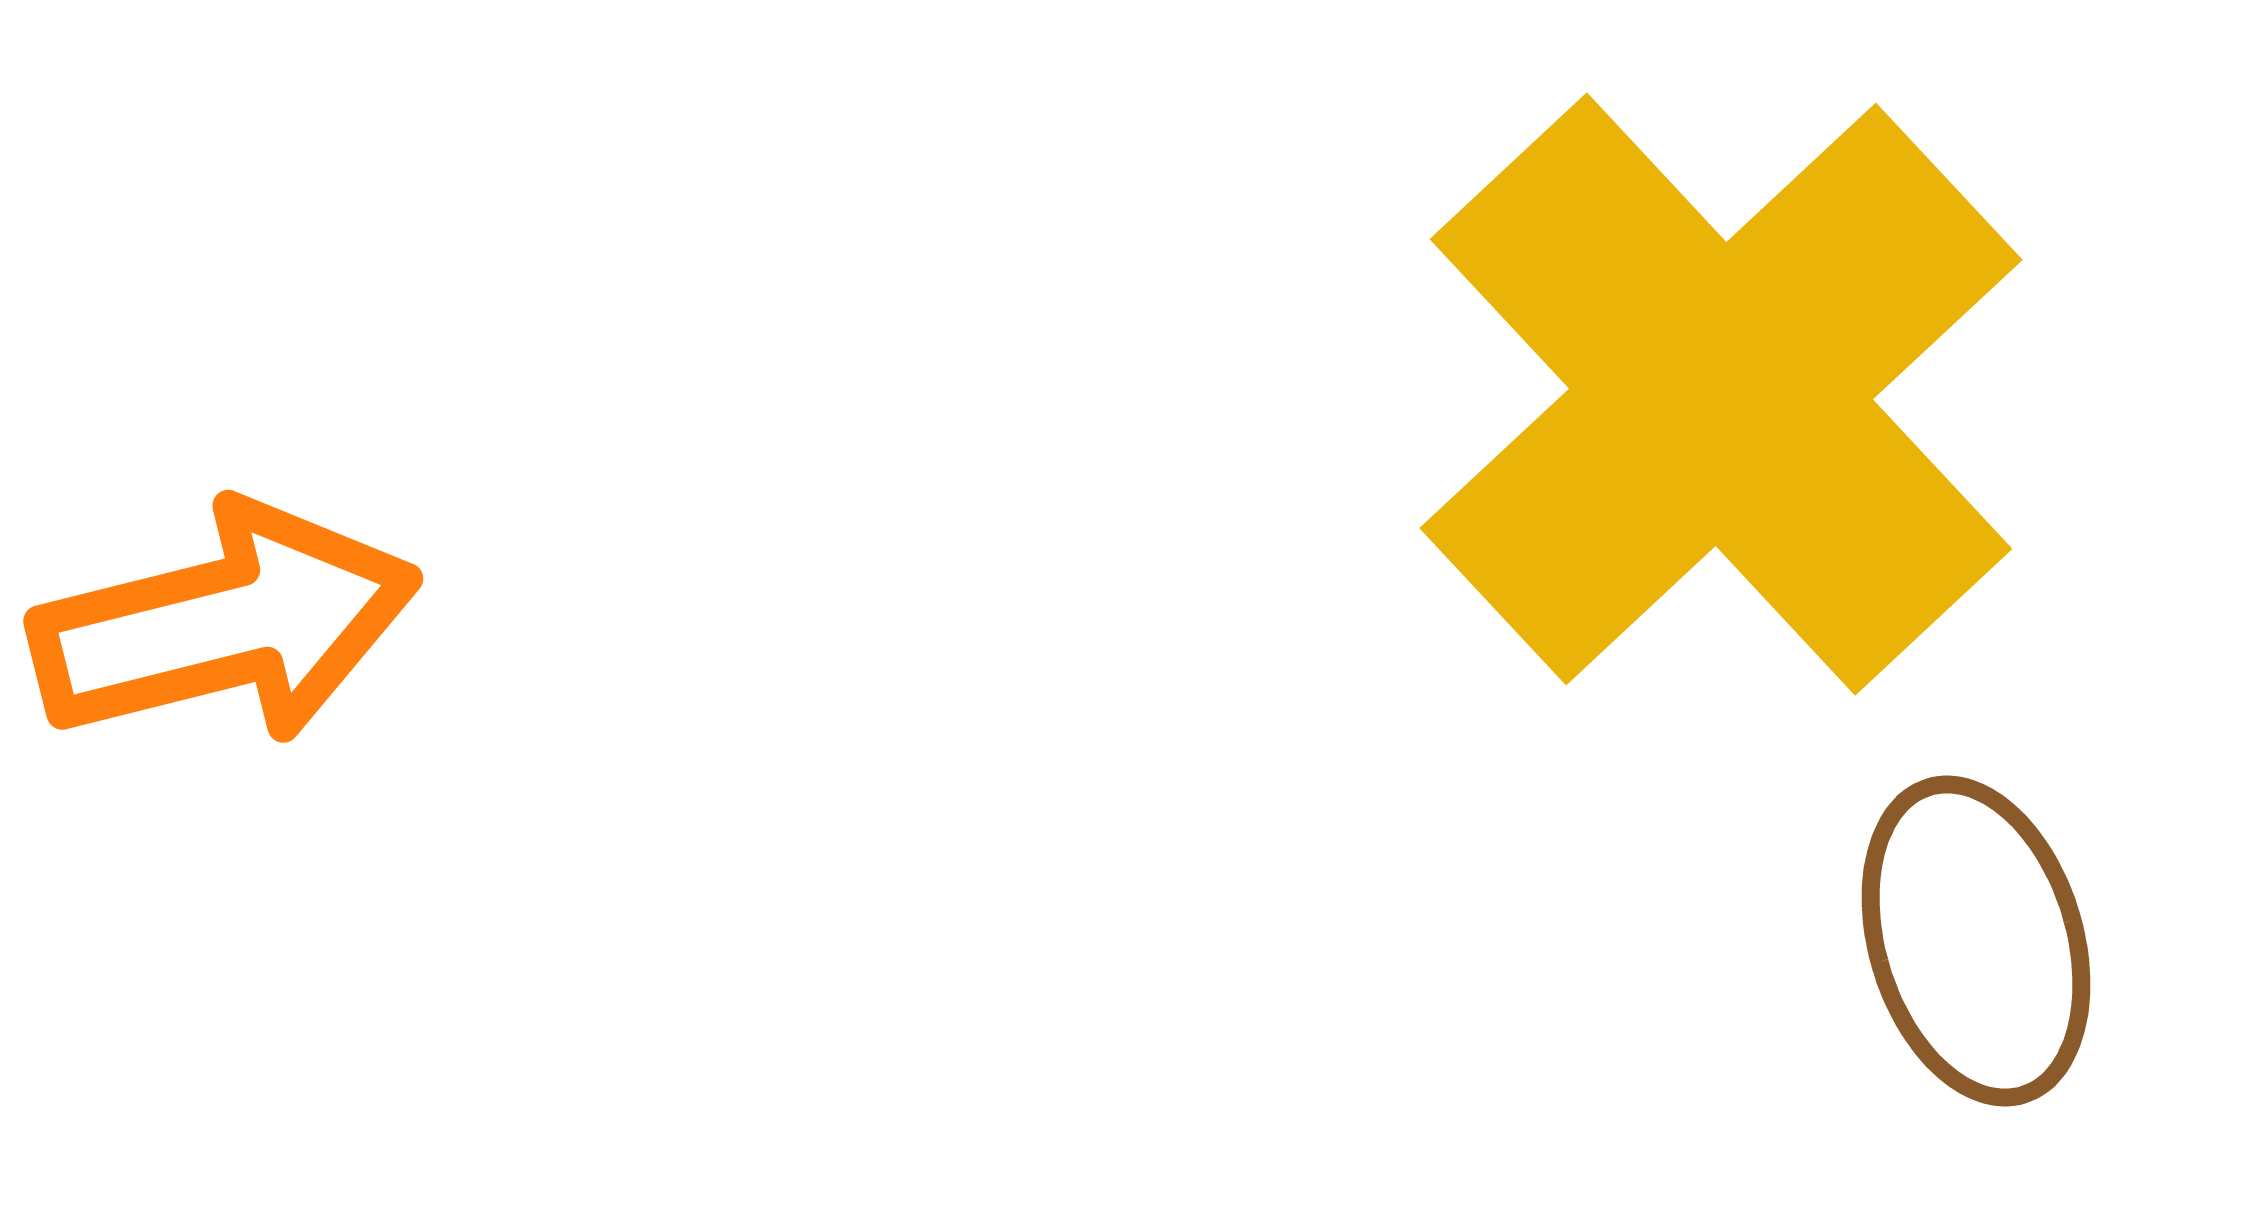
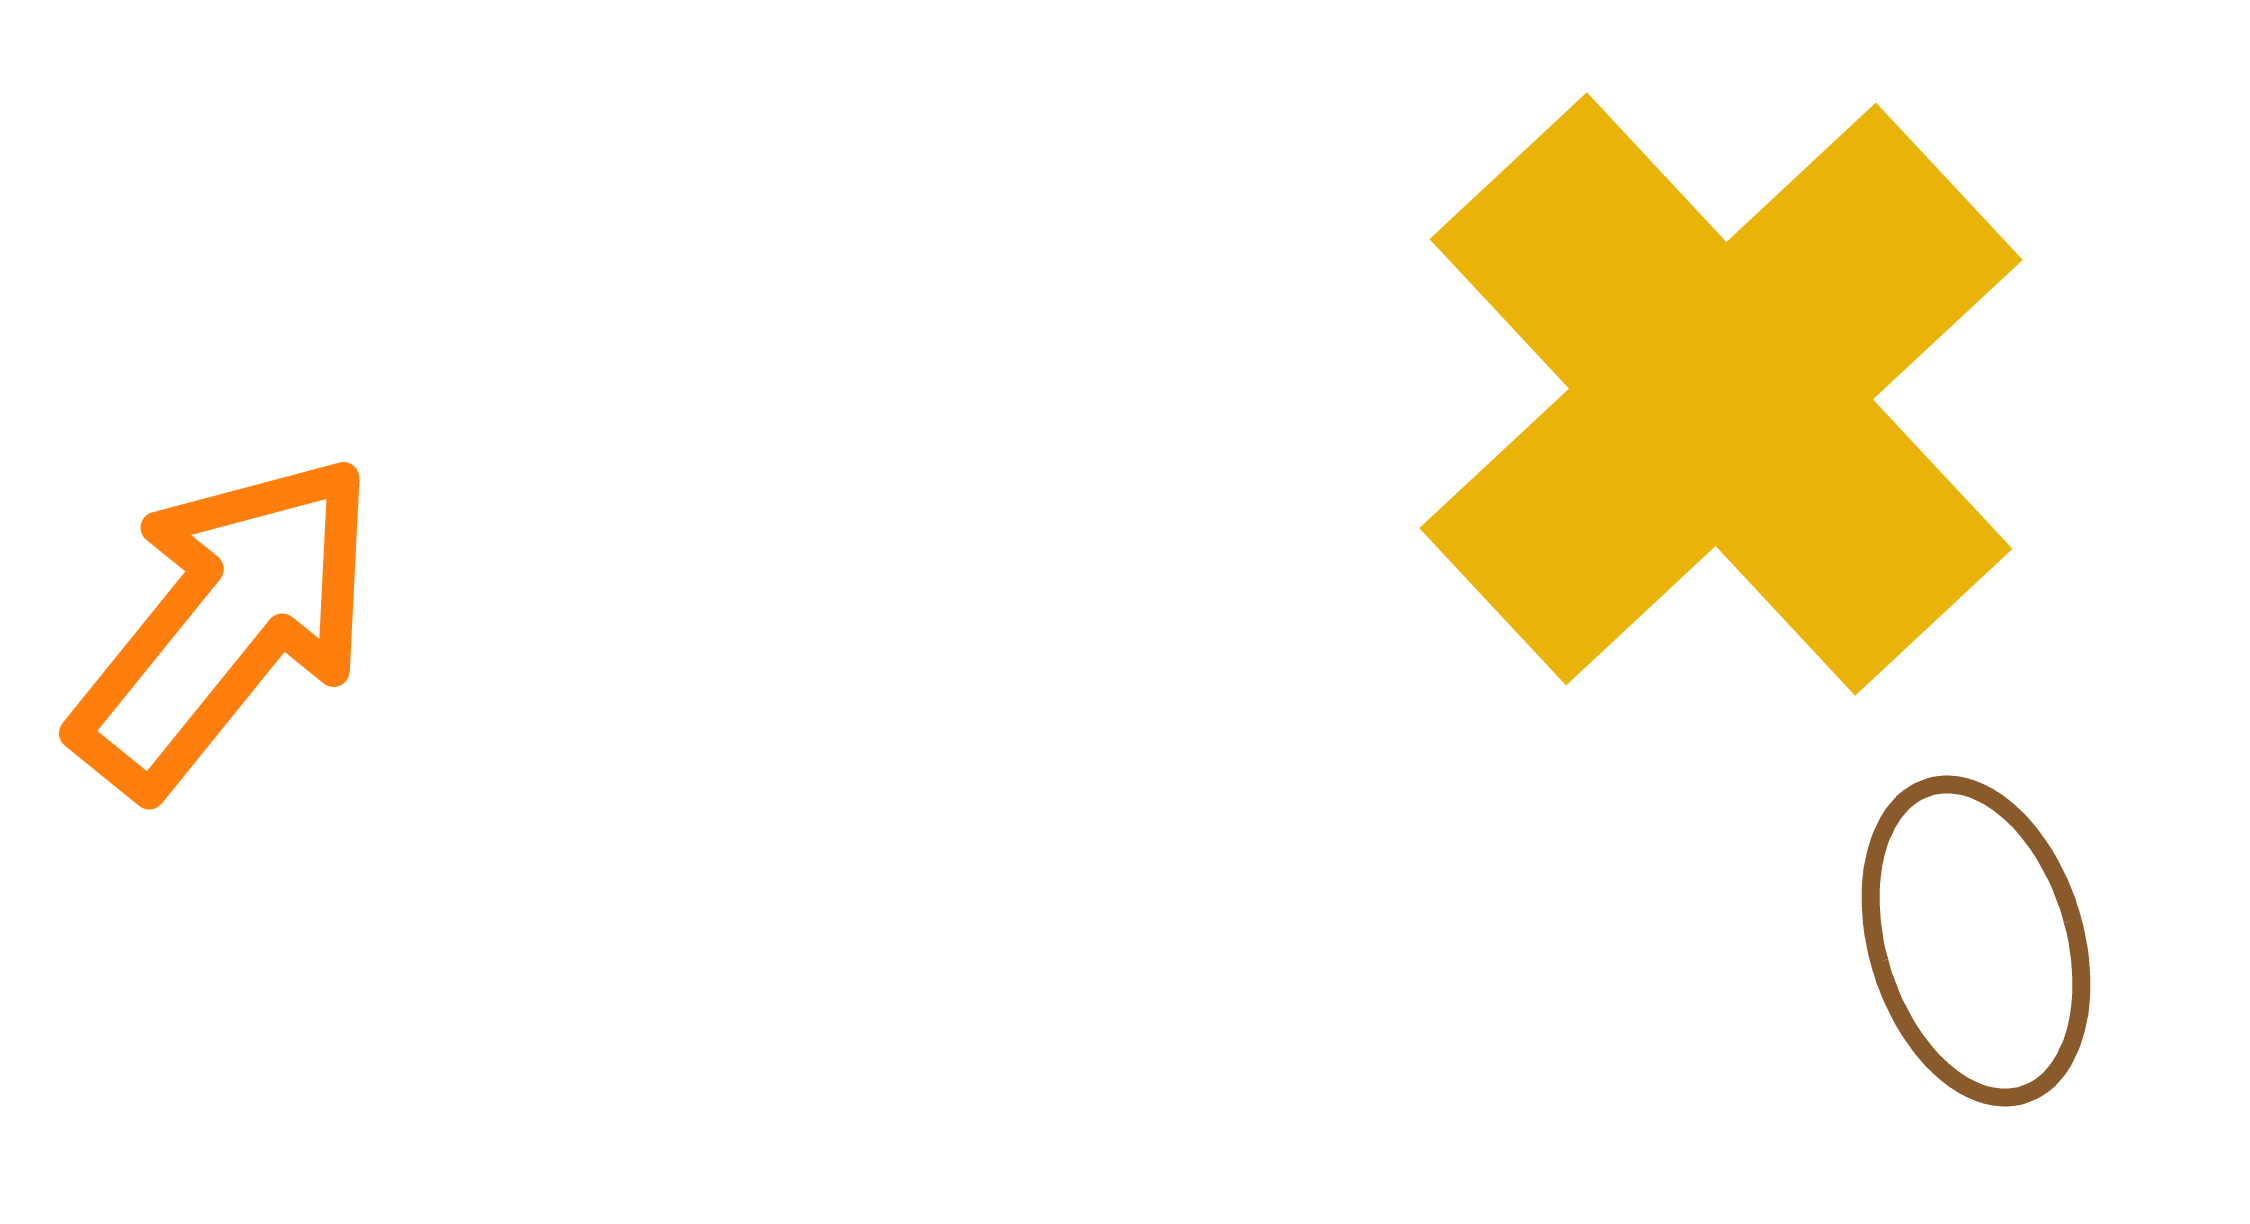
orange arrow: rotated 37 degrees counterclockwise
